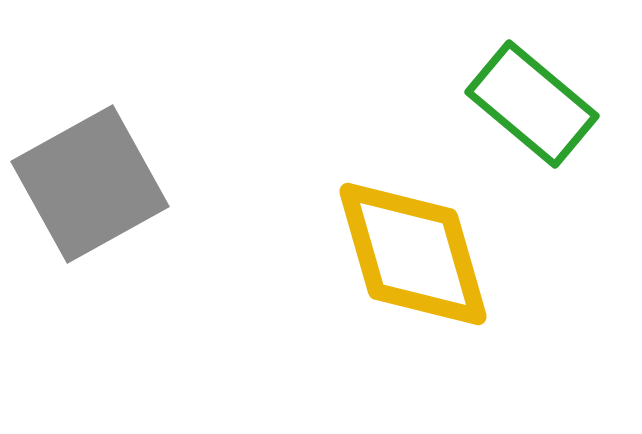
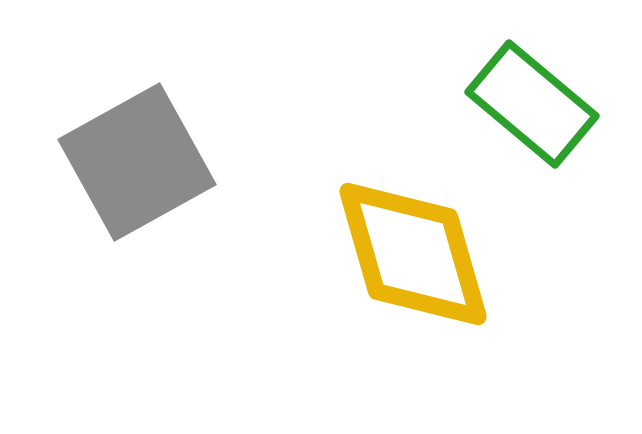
gray square: moved 47 px right, 22 px up
